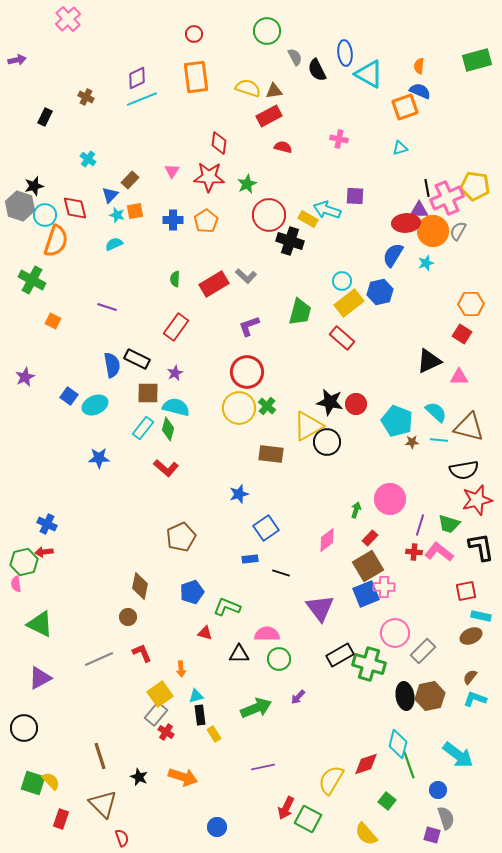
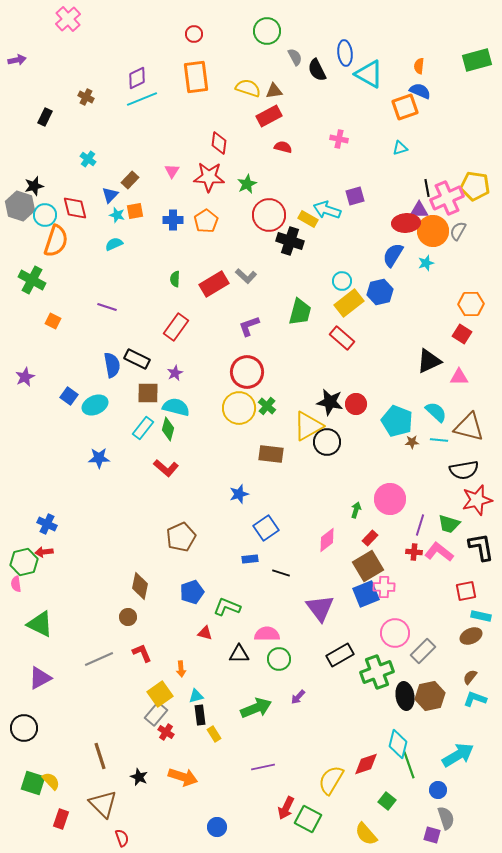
purple square at (355, 196): rotated 18 degrees counterclockwise
green cross at (369, 664): moved 8 px right, 8 px down; rotated 36 degrees counterclockwise
cyan arrow at (458, 755): rotated 68 degrees counterclockwise
